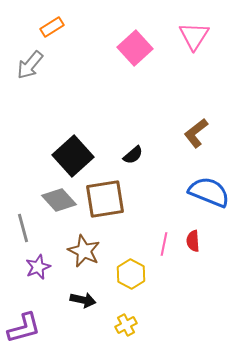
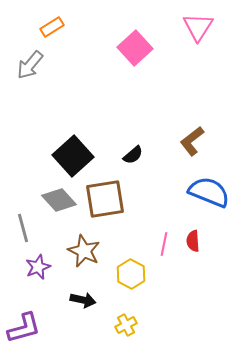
pink triangle: moved 4 px right, 9 px up
brown L-shape: moved 4 px left, 8 px down
